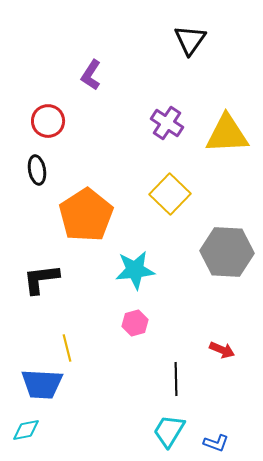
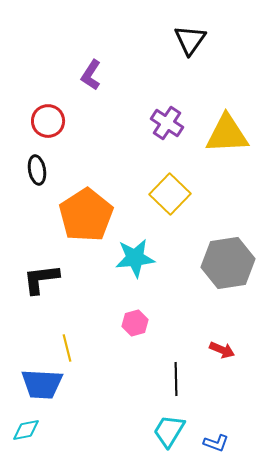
gray hexagon: moved 1 px right, 11 px down; rotated 12 degrees counterclockwise
cyan star: moved 12 px up
